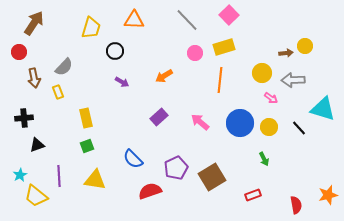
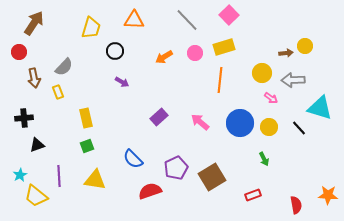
orange arrow at (164, 76): moved 19 px up
cyan triangle at (323, 109): moved 3 px left, 1 px up
orange star at (328, 195): rotated 18 degrees clockwise
